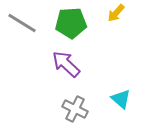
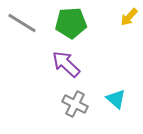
yellow arrow: moved 13 px right, 4 px down
cyan triangle: moved 5 px left
gray cross: moved 5 px up
